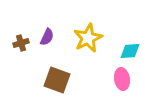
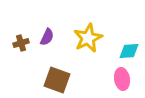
cyan diamond: moved 1 px left
